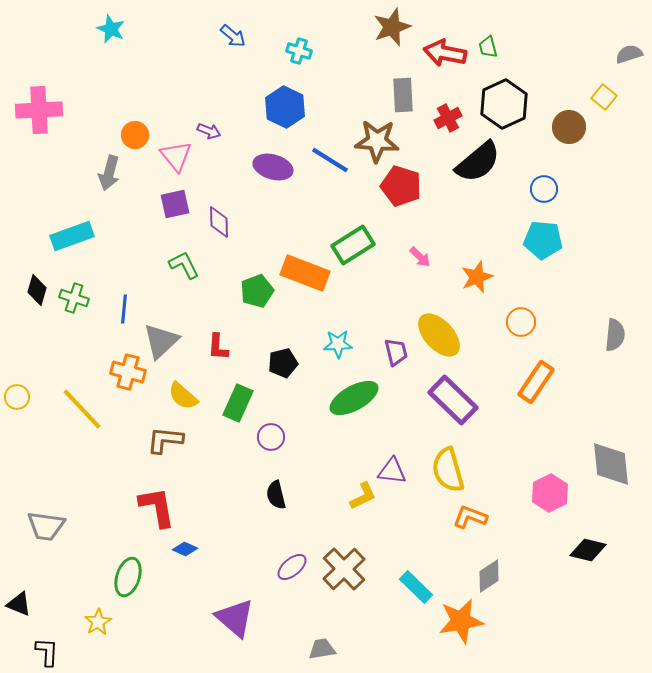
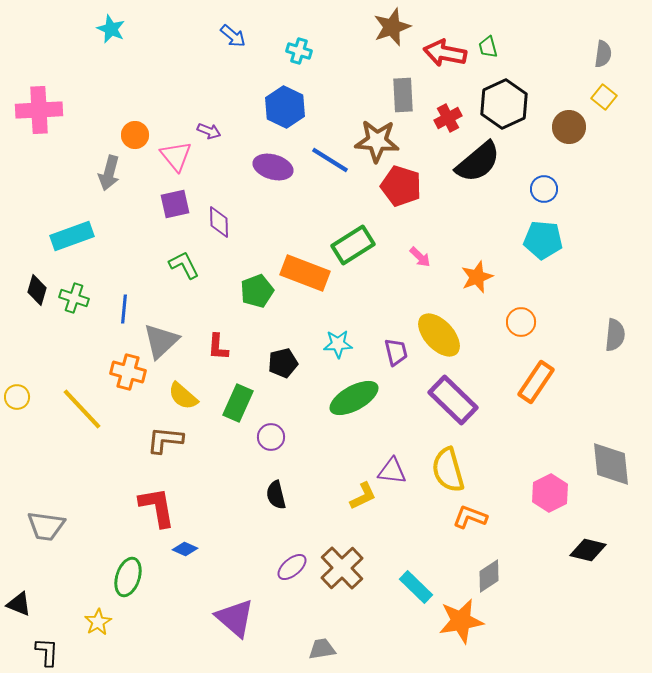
gray semicircle at (629, 54): moved 26 px left; rotated 116 degrees clockwise
brown cross at (344, 569): moved 2 px left, 1 px up
